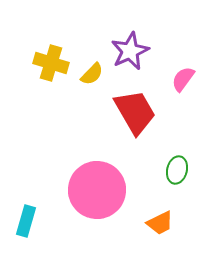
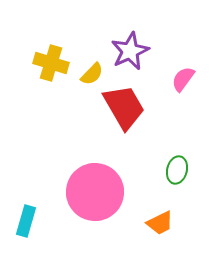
red trapezoid: moved 11 px left, 5 px up
pink circle: moved 2 px left, 2 px down
